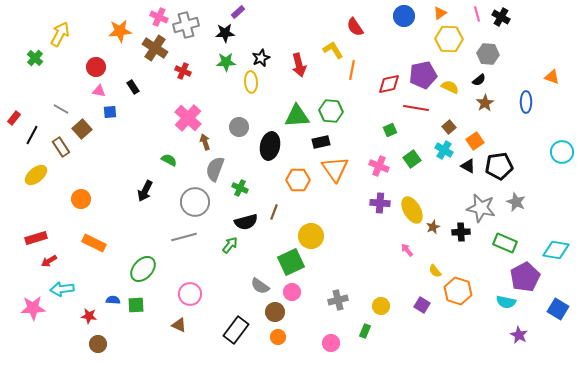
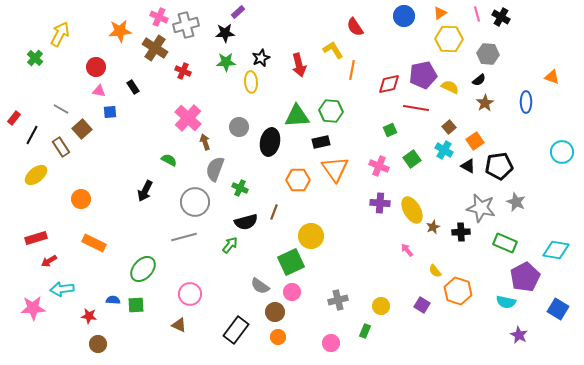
black ellipse at (270, 146): moved 4 px up
